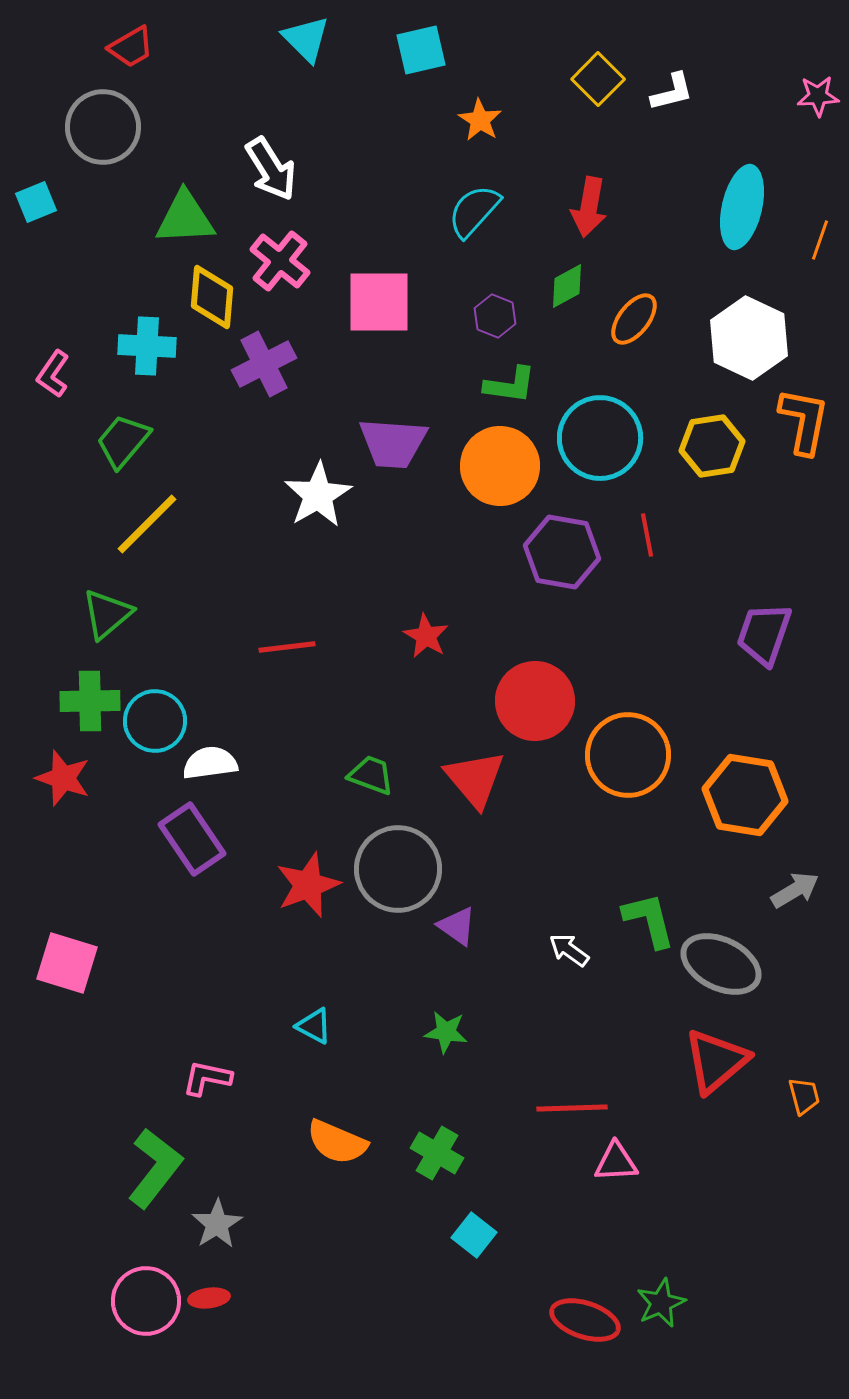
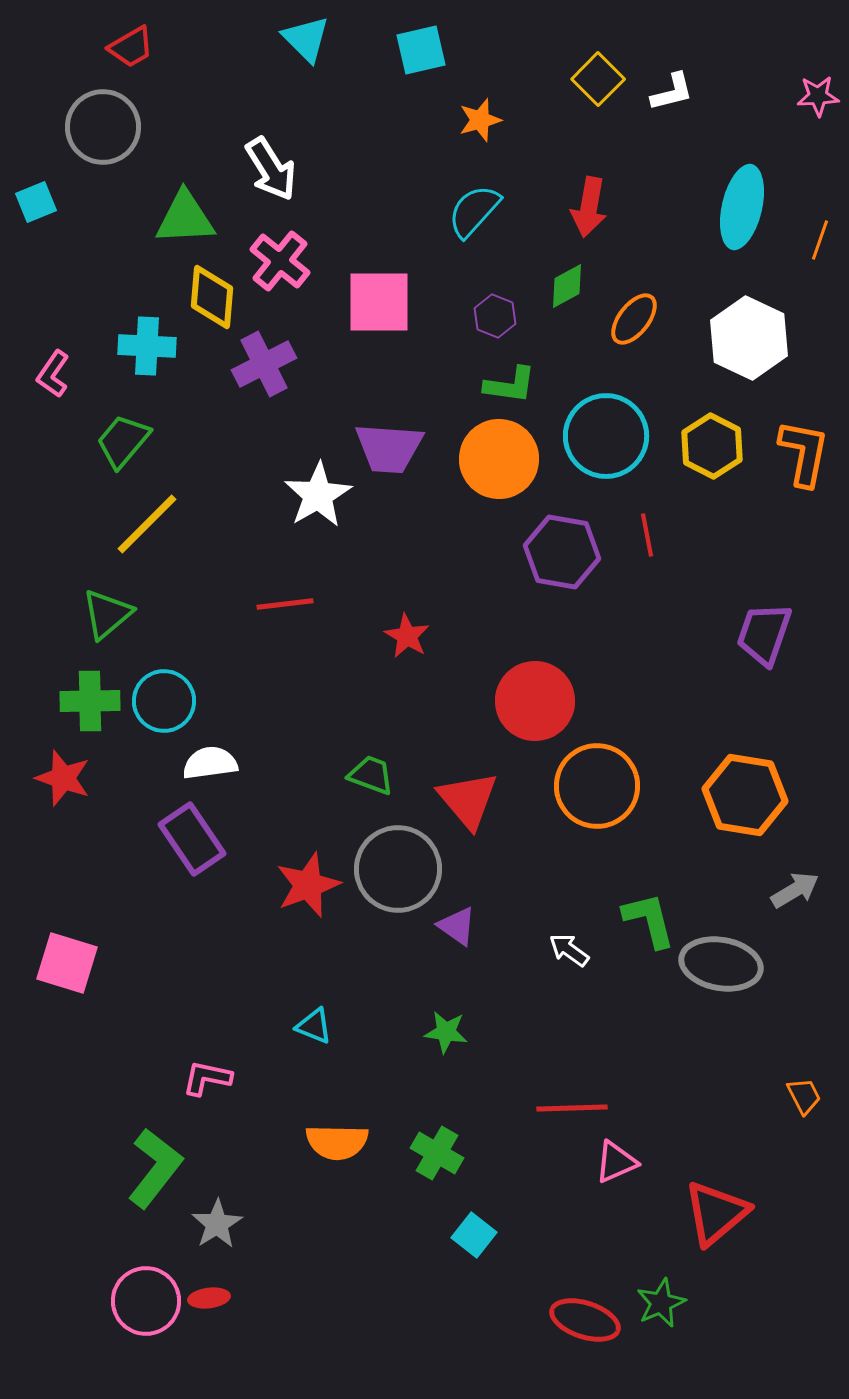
orange star at (480, 120): rotated 24 degrees clockwise
orange L-shape at (804, 421): moved 32 px down
cyan circle at (600, 438): moved 6 px right, 2 px up
purple trapezoid at (393, 443): moved 4 px left, 5 px down
yellow hexagon at (712, 446): rotated 24 degrees counterclockwise
orange circle at (500, 466): moved 1 px left, 7 px up
red star at (426, 636): moved 19 px left
red line at (287, 647): moved 2 px left, 43 px up
cyan circle at (155, 721): moved 9 px right, 20 px up
orange circle at (628, 755): moved 31 px left, 31 px down
red triangle at (475, 779): moved 7 px left, 21 px down
gray ellipse at (721, 964): rotated 16 degrees counterclockwise
cyan triangle at (314, 1026): rotated 6 degrees counterclockwise
red triangle at (716, 1061): moved 152 px down
orange trapezoid at (804, 1096): rotated 12 degrees counterclockwise
orange semicircle at (337, 1142): rotated 22 degrees counterclockwise
pink triangle at (616, 1162): rotated 21 degrees counterclockwise
